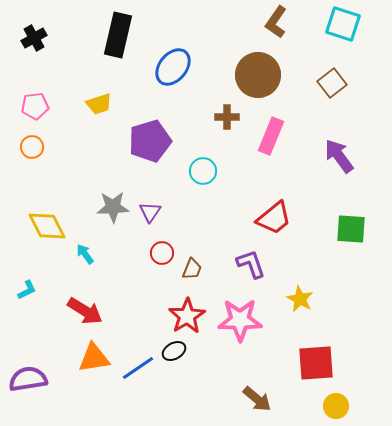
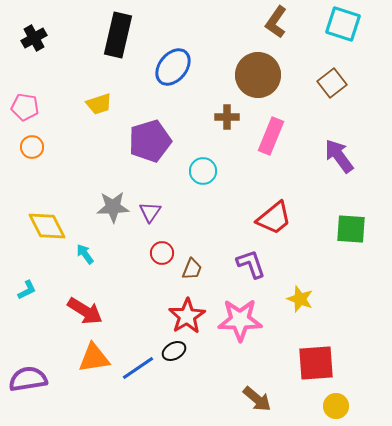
pink pentagon: moved 10 px left, 1 px down; rotated 16 degrees clockwise
yellow star: rotated 8 degrees counterclockwise
